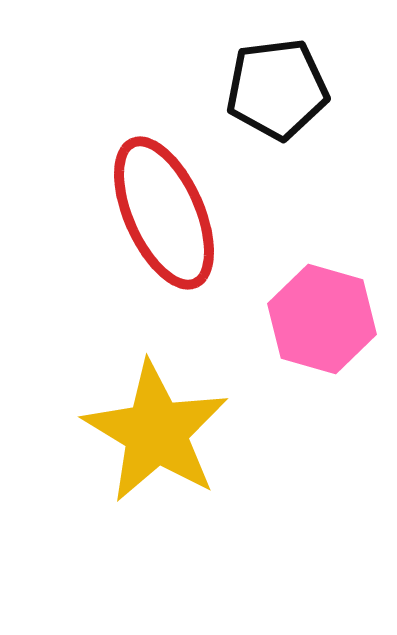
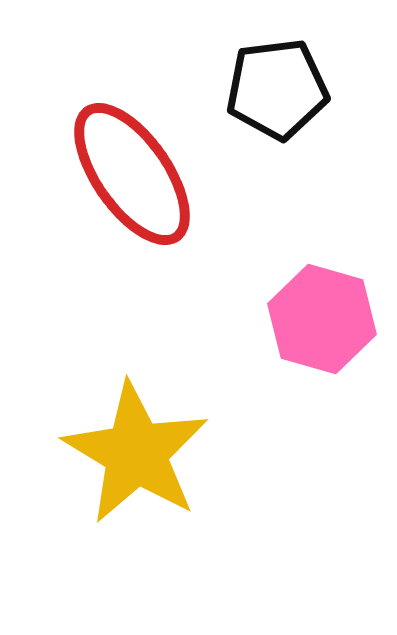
red ellipse: moved 32 px left, 39 px up; rotated 11 degrees counterclockwise
yellow star: moved 20 px left, 21 px down
